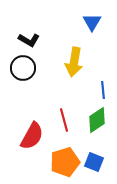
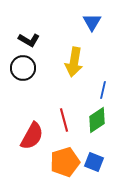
blue line: rotated 18 degrees clockwise
